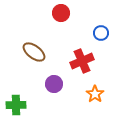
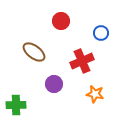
red circle: moved 8 px down
orange star: rotated 24 degrees counterclockwise
